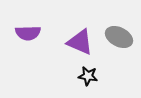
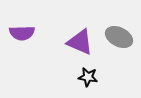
purple semicircle: moved 6 px left
black star: moved 1 px down
